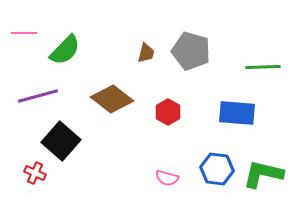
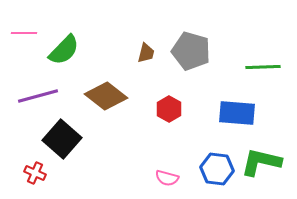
green semicircle: moved 1 px left
brown diamond: moved 6 px left, 3 px up
red hexagon: moved 1 px right, 3 px up
black square: moved 1 px right, 2 px up
green L-shape: moved 2 px left, 12 px up
